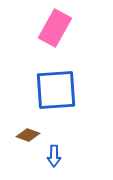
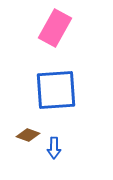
blue arrow: moved 8 px up
